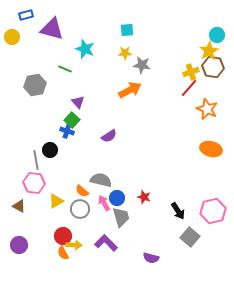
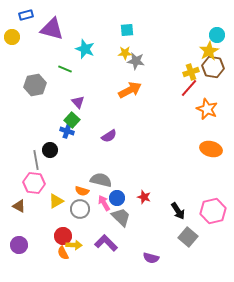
gray star at (142, 65): moved 6 px left, 4 px up
orange semicircle at (82, 191): rotated 24 degrees counterclockwise
gray trapezoid at (121, 217): rotated 30 degrees counterclockwise
gray square at (190, 237): moved 2 px left
